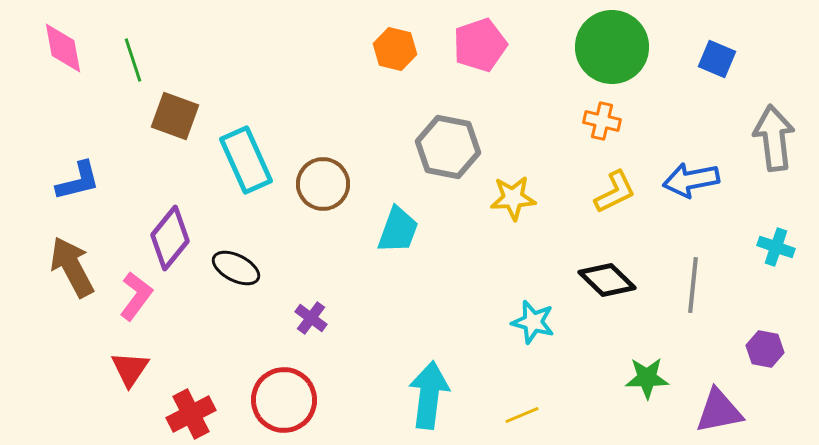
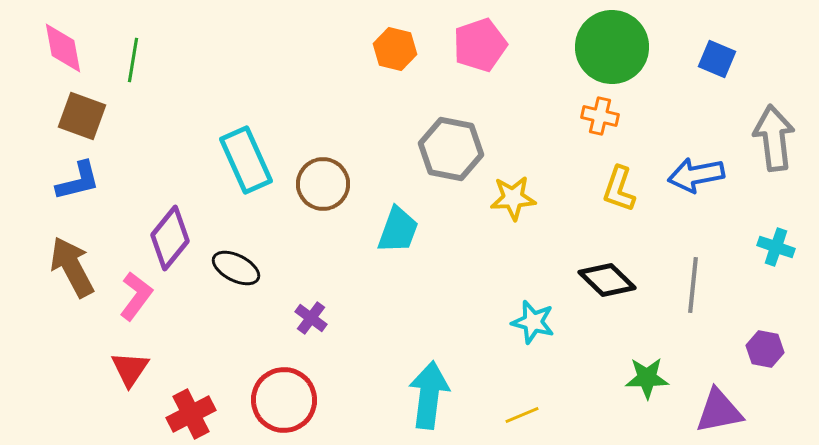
green line: rotated 27 degrees clockwise
brown square: moved 93 px left
orange cross: moved 2 px left, 5 px up
gray hexagon: moved 3 px right, 2 px down
blue arrow: moved 5 px right, 5 px up
yellow L-shape: moved 4 px right, 3 px up; rotated 135 degrees clockwise
